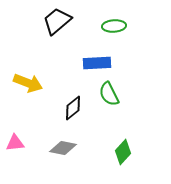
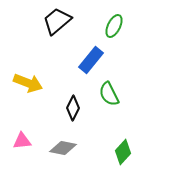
green ellipse: rotated 60 degrees counterclockwise
blue rectangle: moved 6 px left, 3 px up; rotated 48 degrees counterclockwise
black diamond: rotated 25 degrees counterclockwise
pink triangle: moved 7 px right, 2 px up
